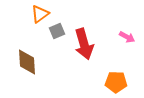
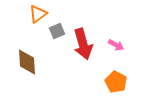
orange triangle: moved 2 px left
pink arrow: moved 11 px left, 8 px down
red arrow: moved 1 px left
orange pentagon: rotated 25 degrees clockwise
